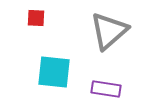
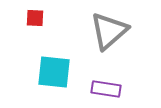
red square: moved 1 px left
